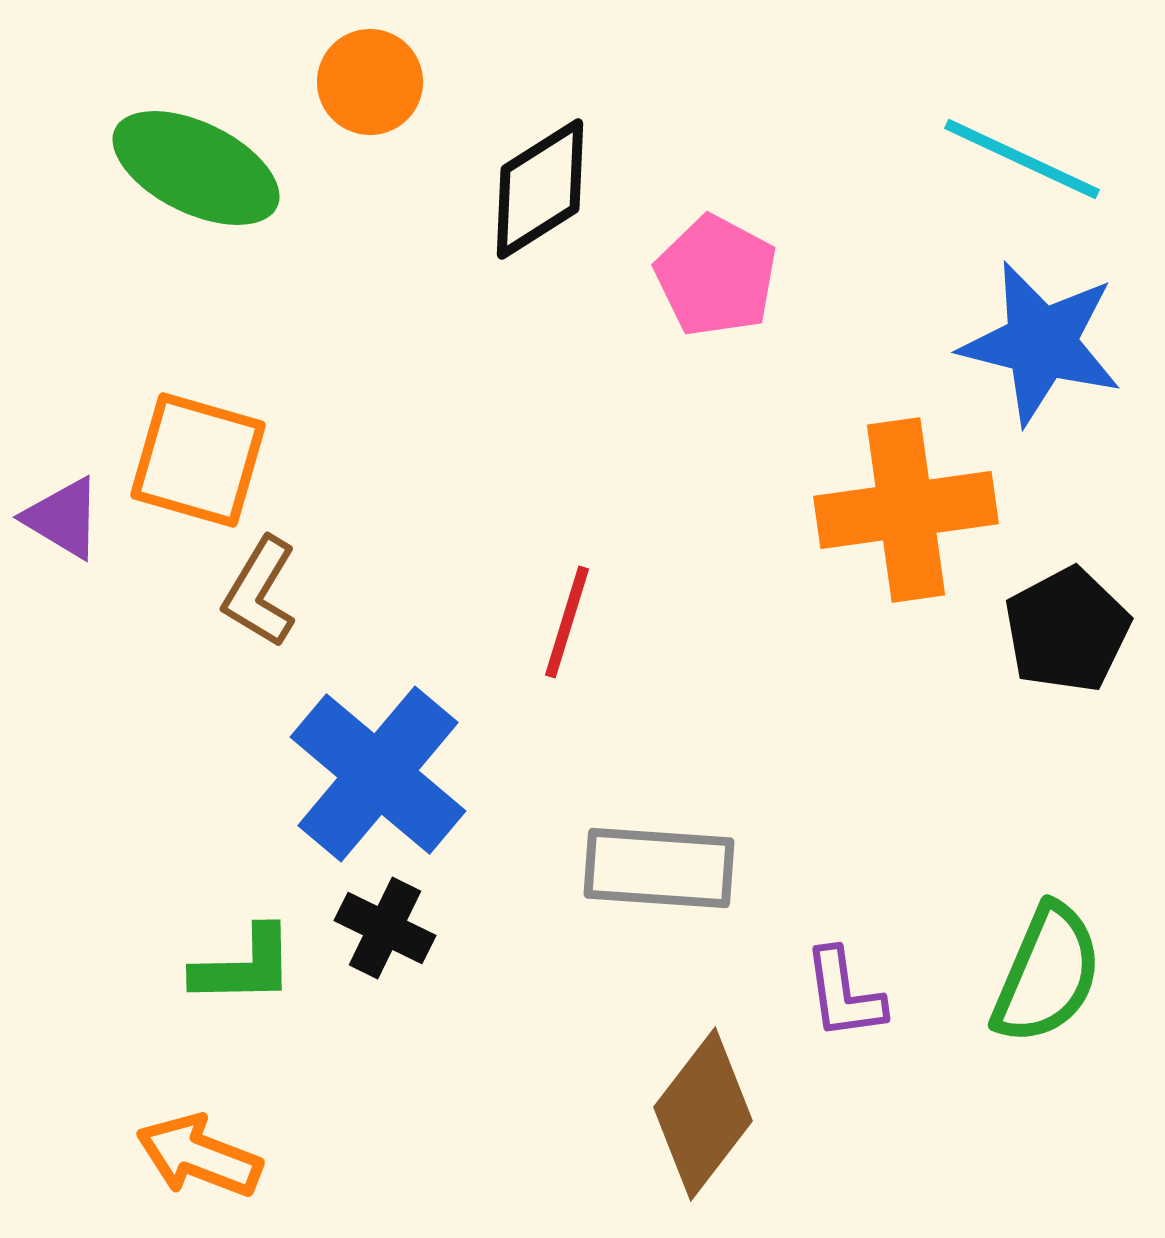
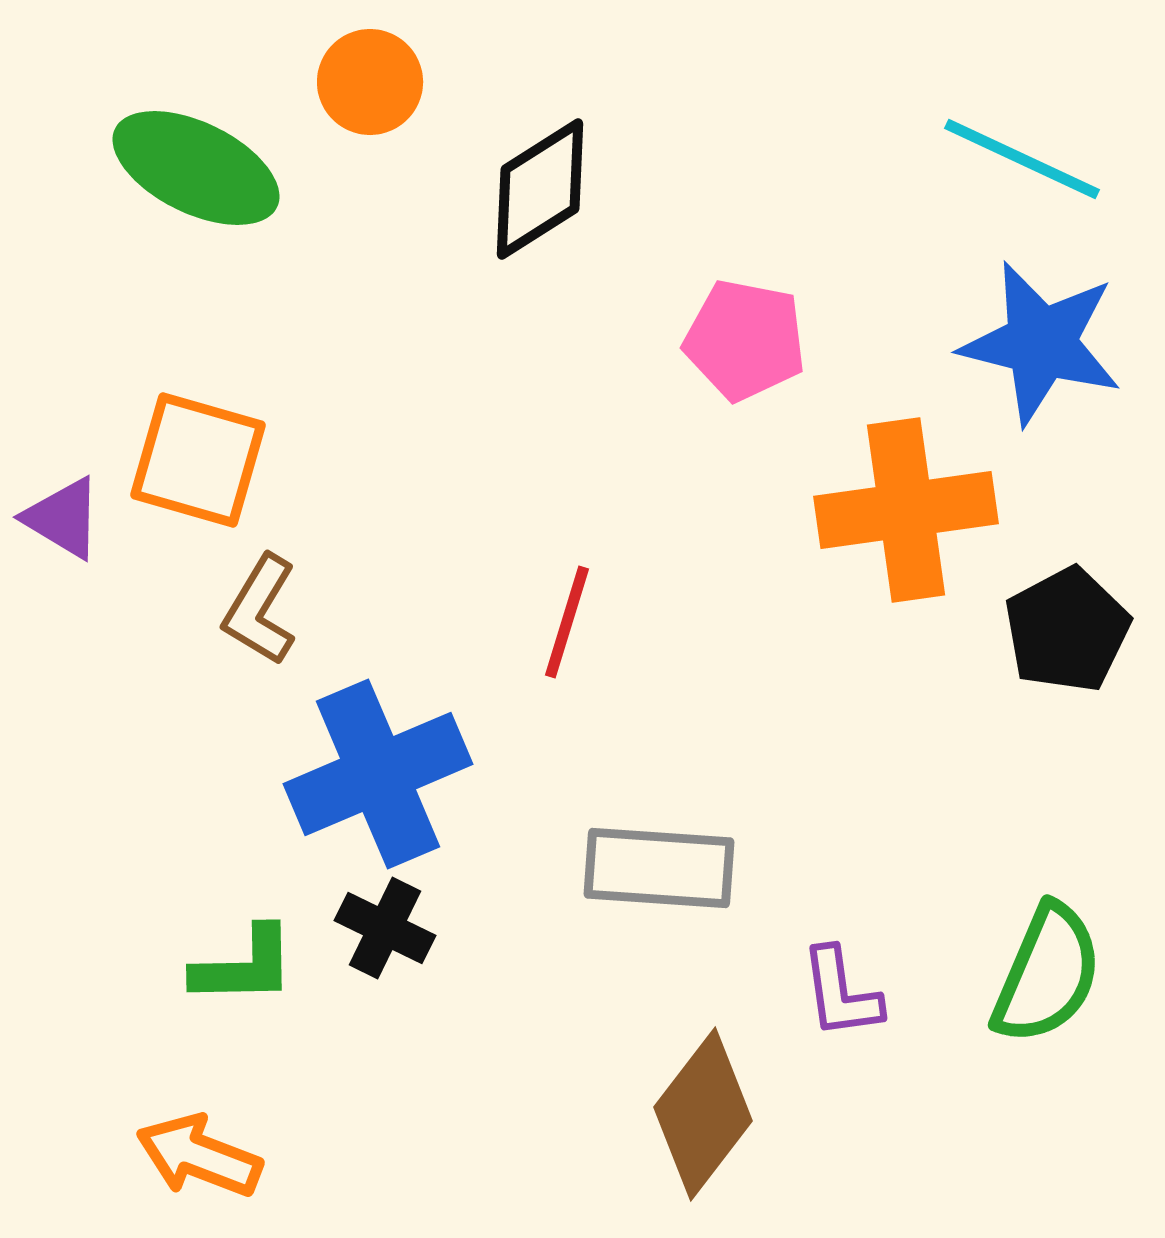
pink pentagon: moved 29 px right, 64 px down; rotated 17 degrees counterclockwise
brown L-shape: moved 18 px down
blue cross: rotated 27 degrees clockwise
purple L-shape: moved 3 px left, 1 px up
